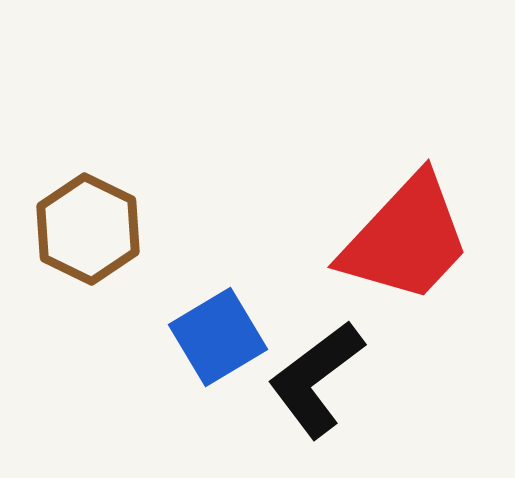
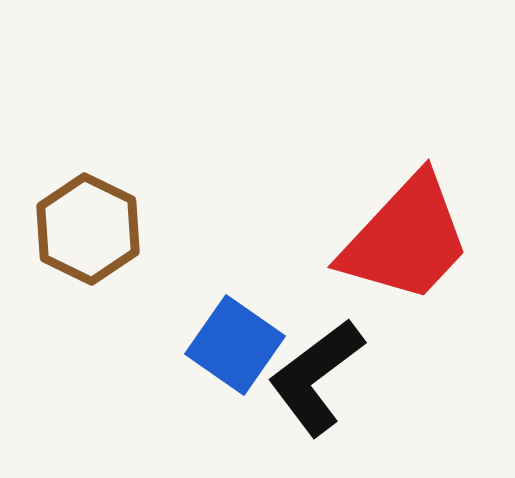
blue square: moved 17 px right, 8 px down; rotated 24 degrees counterclockwise
black L-shape: moved 2 px up
